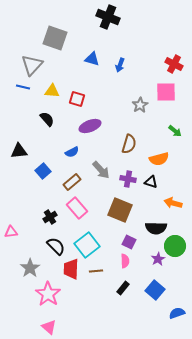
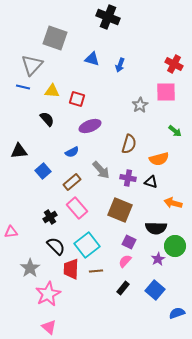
purple cross at (128, 179): moved 1 px up
pink semicircle at (125, 261): rotated 136 degrees counterclockwise
pink star at (48, 294): rotated 10 degrees clockwise
